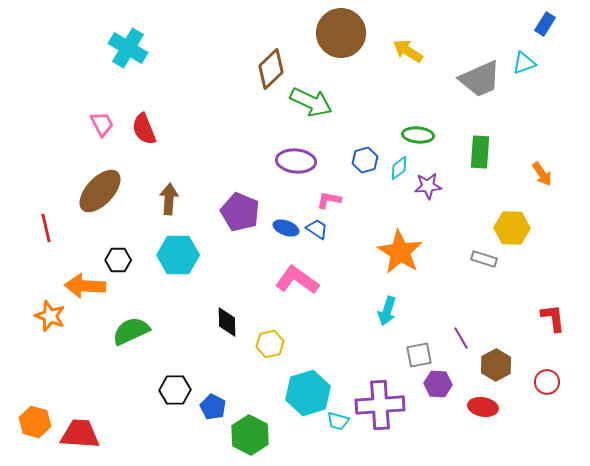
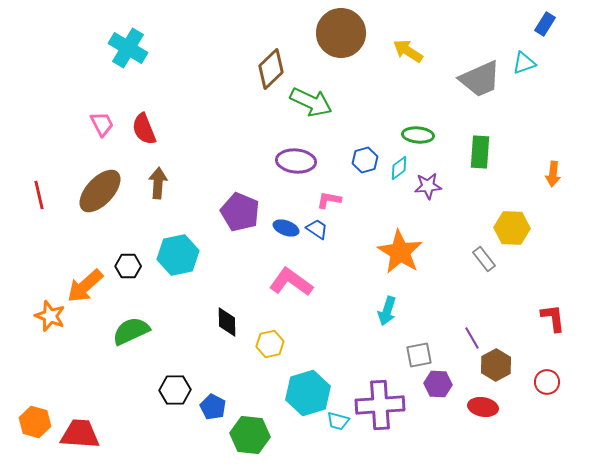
orange arrow at (542, 174): moved 11 px right; rotated 40 degrees clockwise
brown arrow at (169, 199): moved 11 px left, 16 px up
red line at (46, 228): moved 7 px left, 33 px up
cyan hexagon at (178, 255): rotated 12 degrees counterclockwise
gray rectangle at (484, 259): rotated 35 degrees clockwise
black hexagon at (118, 260): moved 10 px right, 6 px down
pink L-shape at (297, 280): moved 6 px left, 2 px down
orange arrow at (85, 286): rotated 45 degrees counterclockwise
purple line at (461, 338): moved 11 px right
green hexagon at (250, 435): rotated 21 degrees counterclockwise
